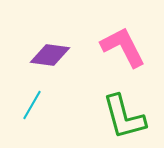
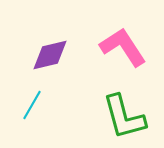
pink L-shape: rotated 6 degrees counterclockwise
purple diamond: rotated 21 degrees counterclockwise
